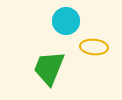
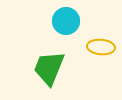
yellow ellipse: moved 7 px right
